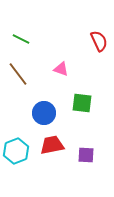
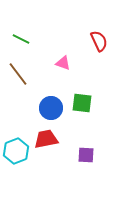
pink triangle: moved 2 px right, 6 px up
blue circle: moved 7 px right, 5 px up
red trapezoid: moved 6 px left, 6 px up
